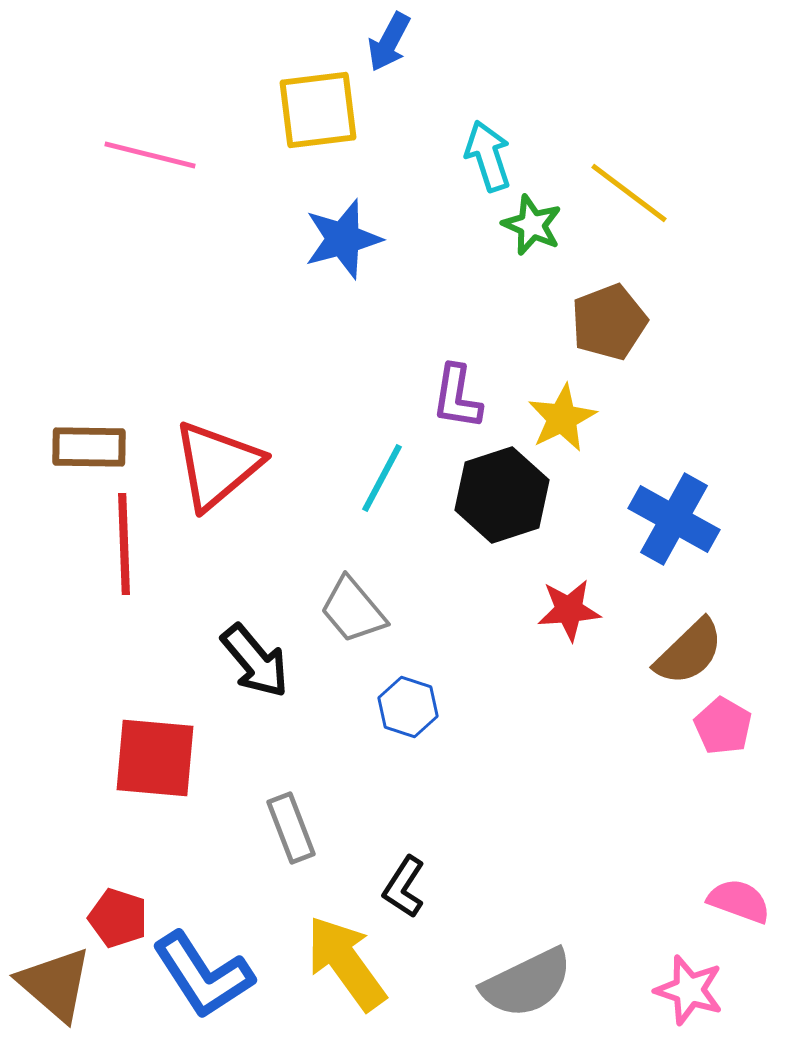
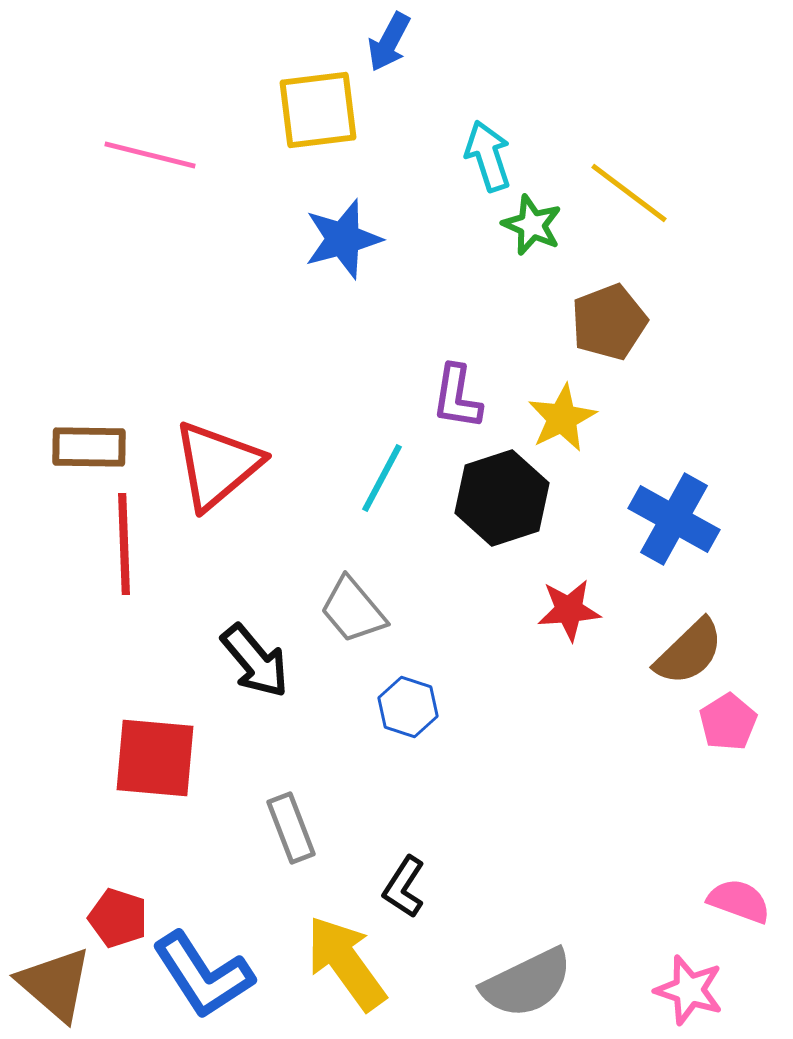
black hexagon: moved 3 px down
pink pentagon: moved 5 px right, 4 px up; rotated 10 degrees clockwise
